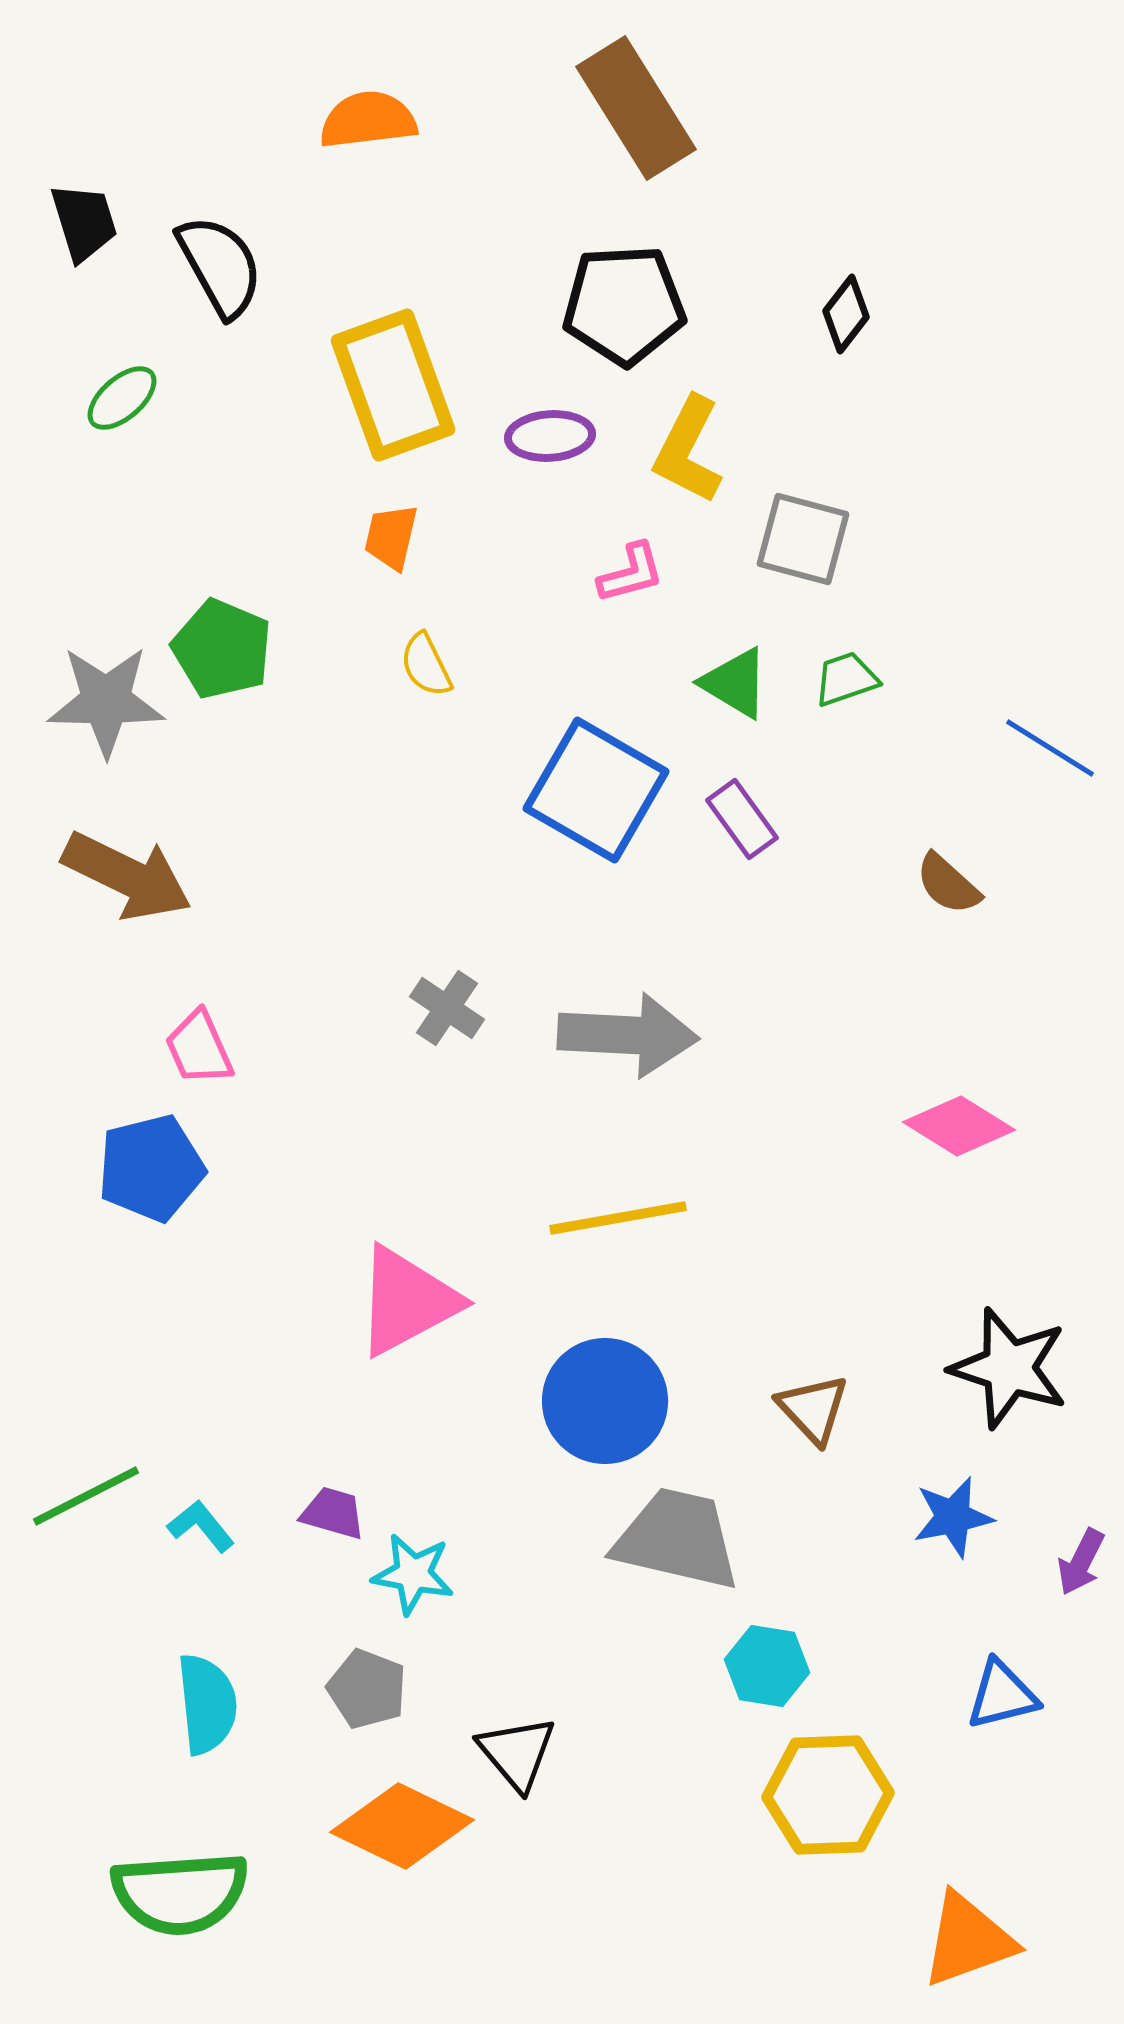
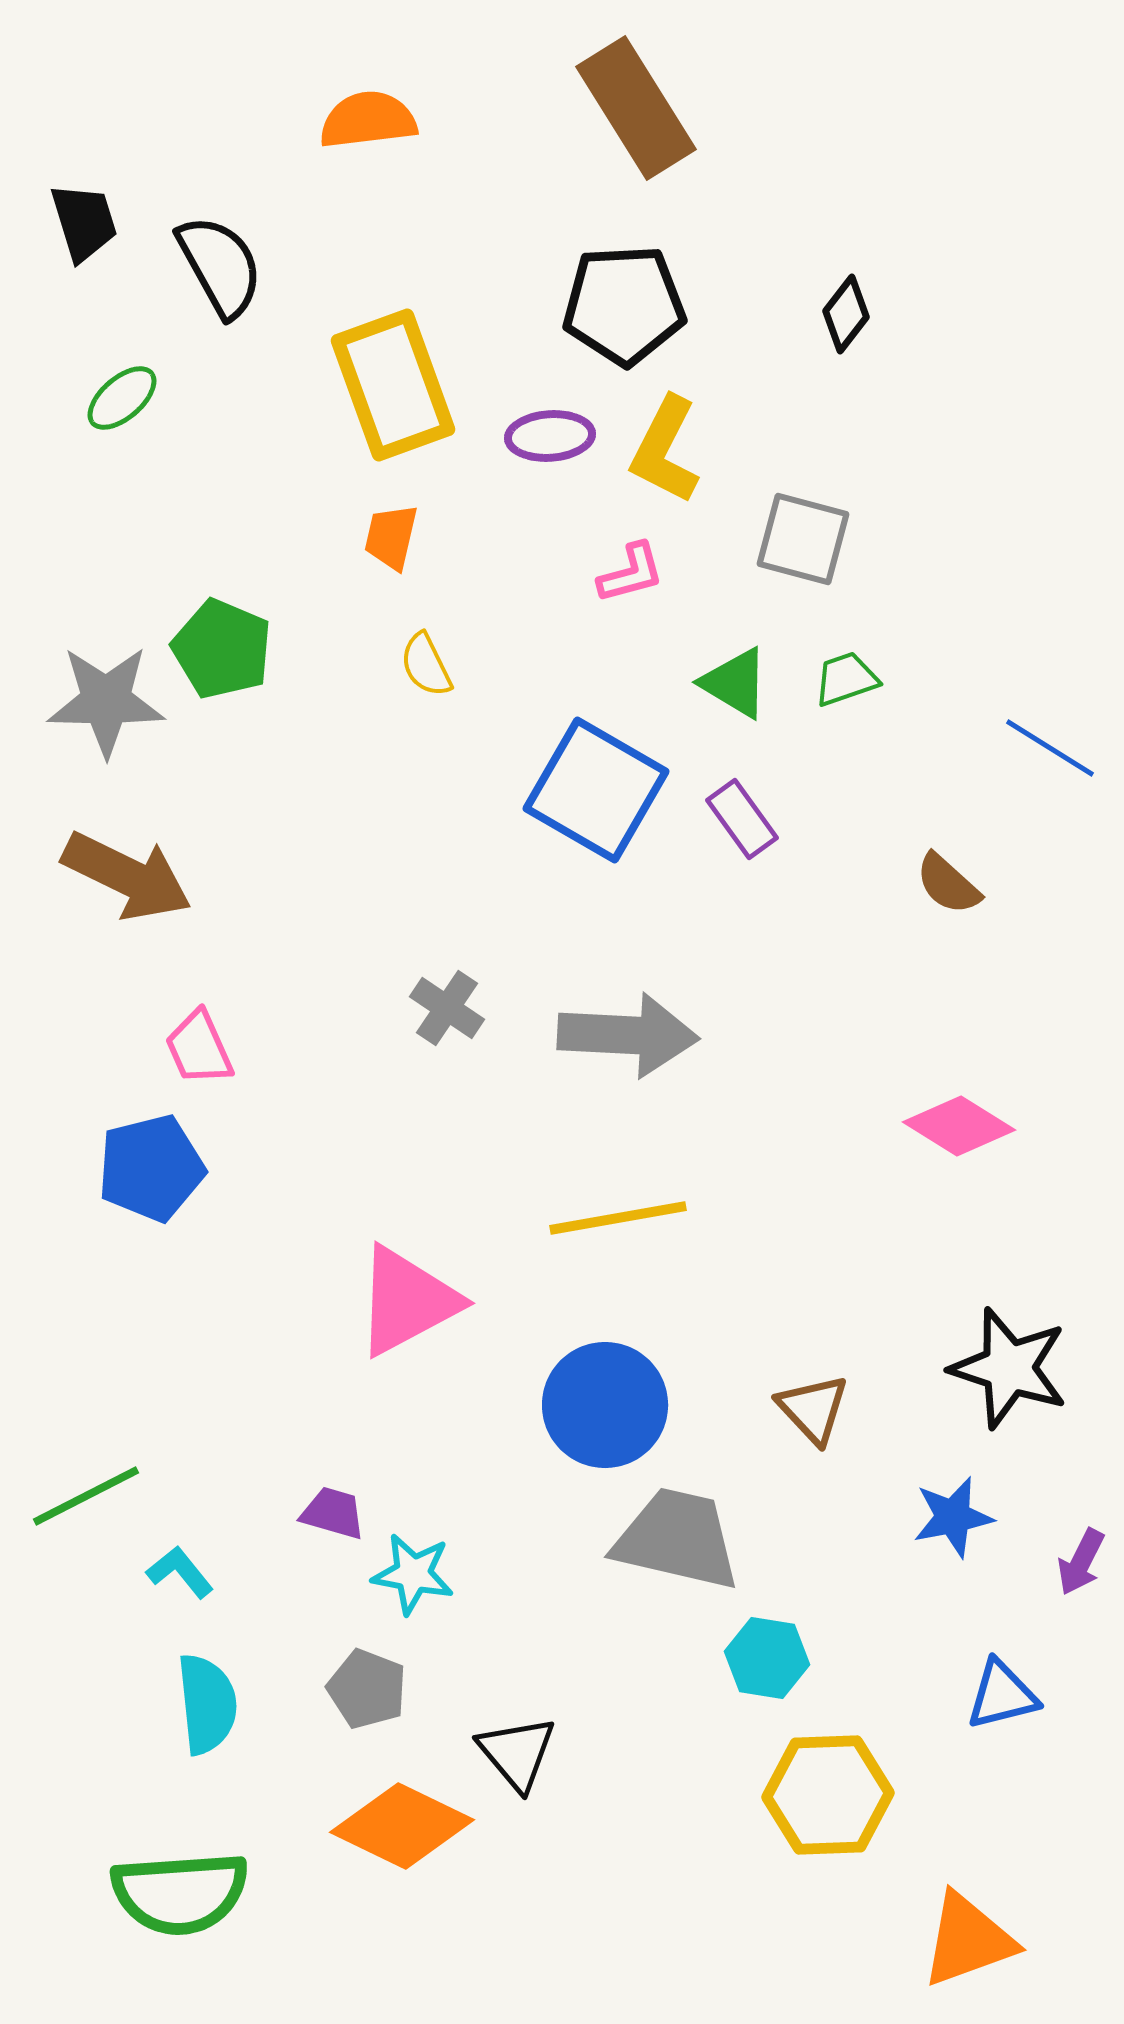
yellow L-shape at (688, 450): moved 23 px left
blue circle at (605, 1401): moved 4 px down
cyan L-shape at (201, 1526): moved 21 px left, 46 px down
cyan hexagon at (767, 1666): moved 8 px up
